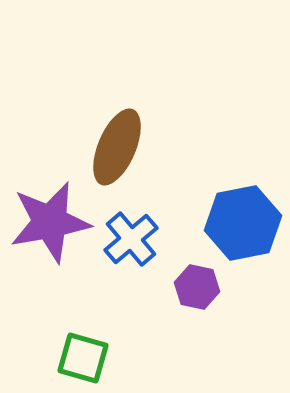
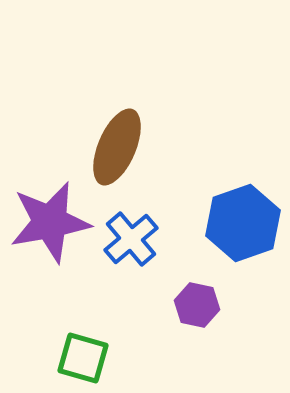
blue hexagon: rotated 8 degrees counterclockwise
purple hexagon: moved 18 px down
